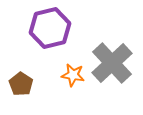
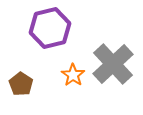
gray cross: moved 1 px right, 1 px down
orange star: rotated 25 degrees clockwise
